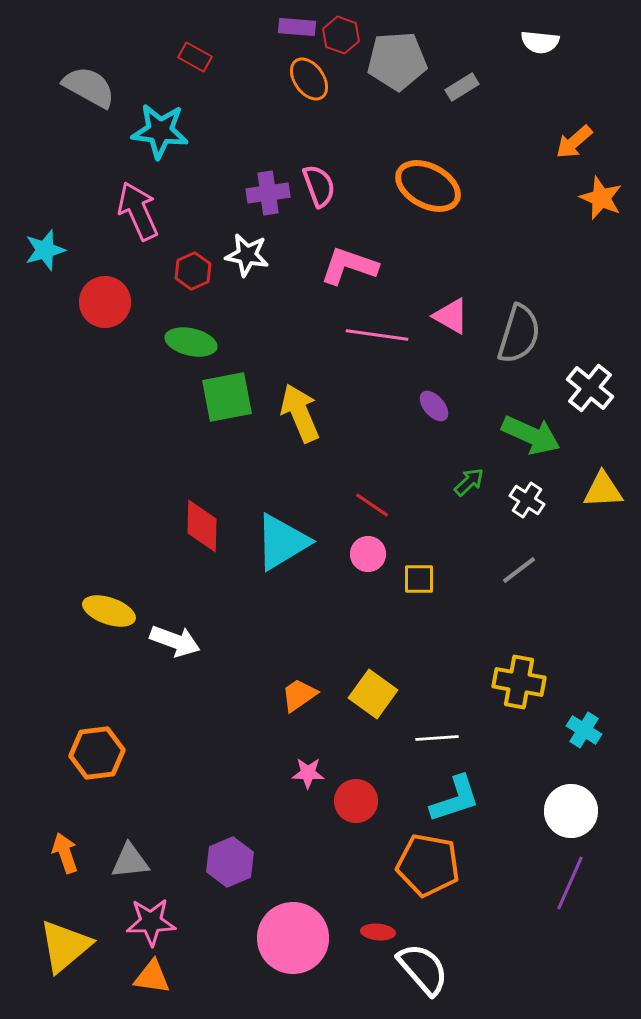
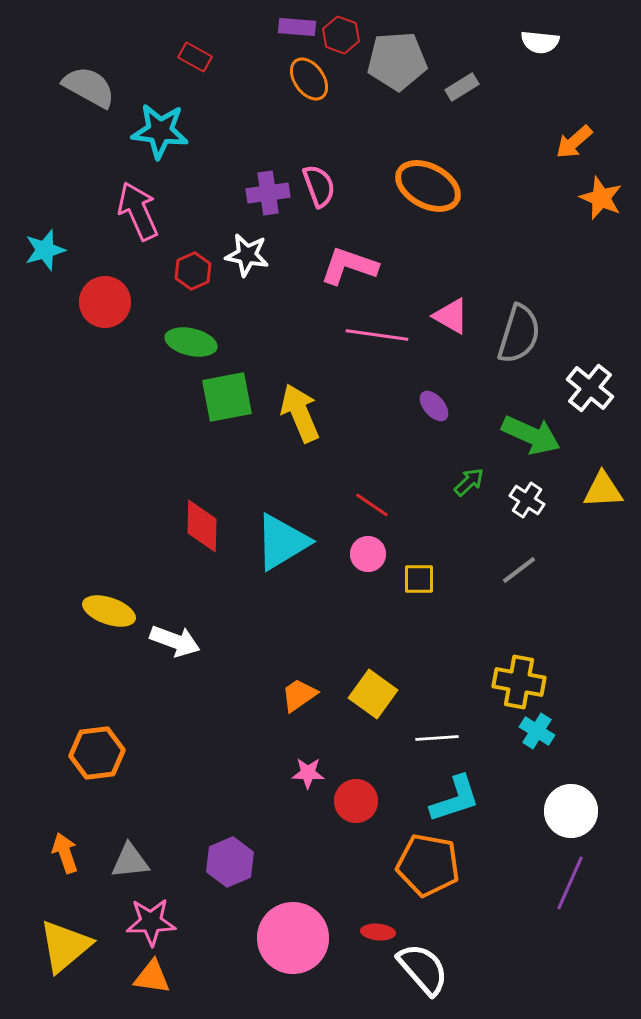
cyan cross at (584, 730): moved 47 px left, 1 px down
